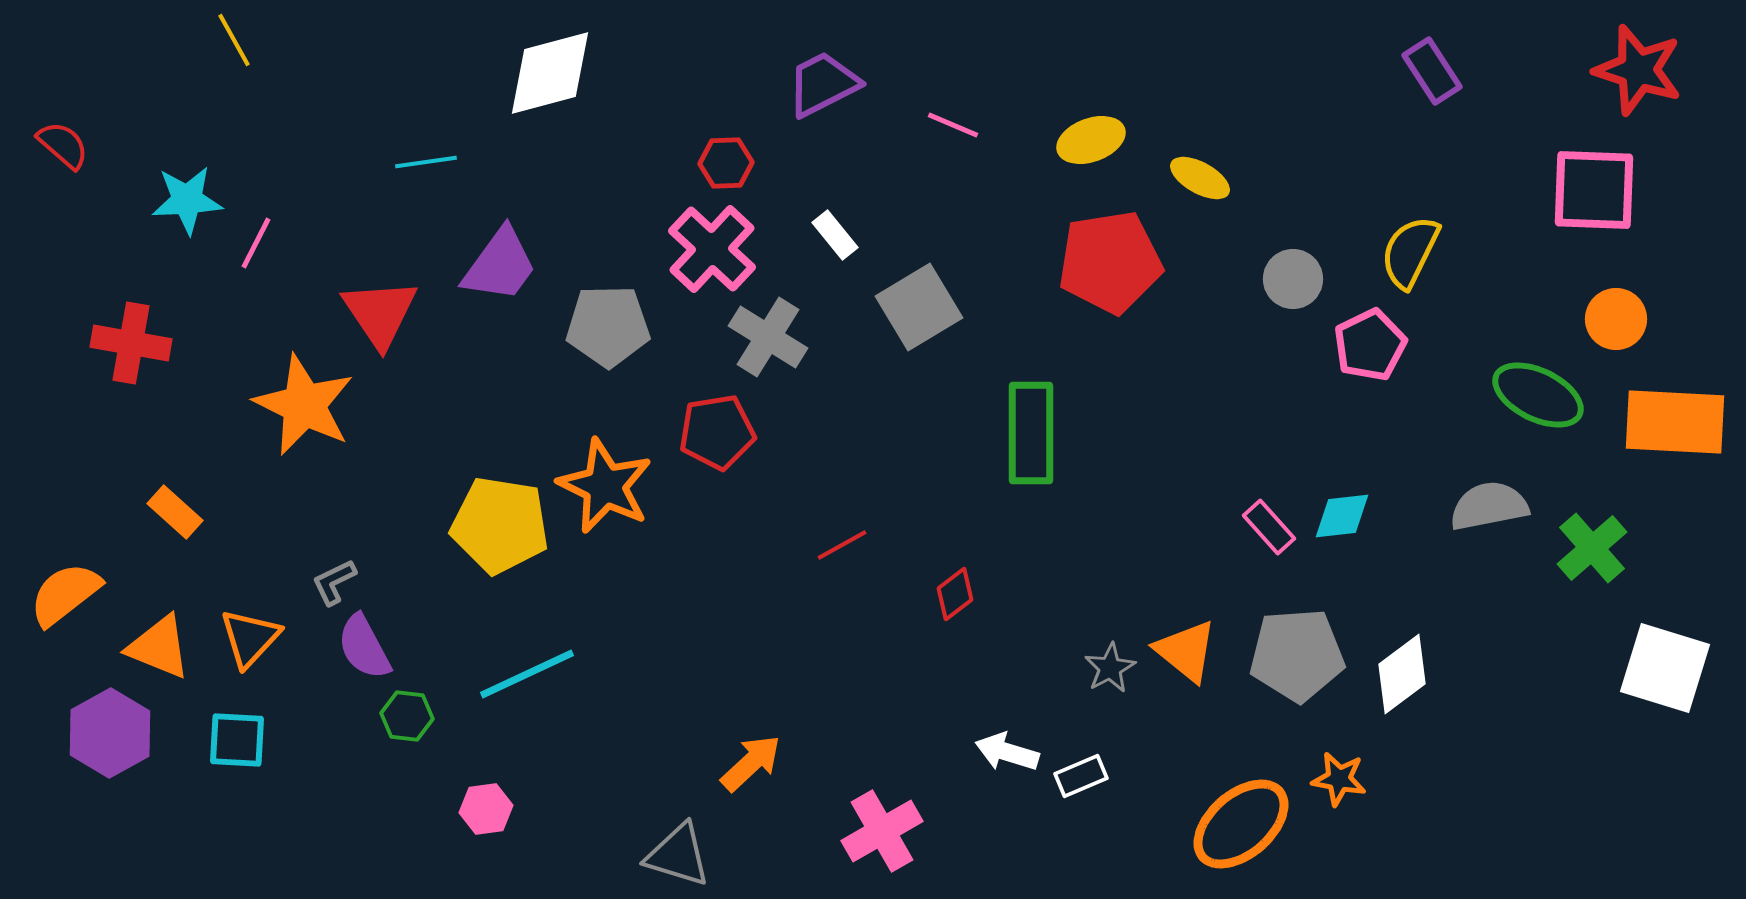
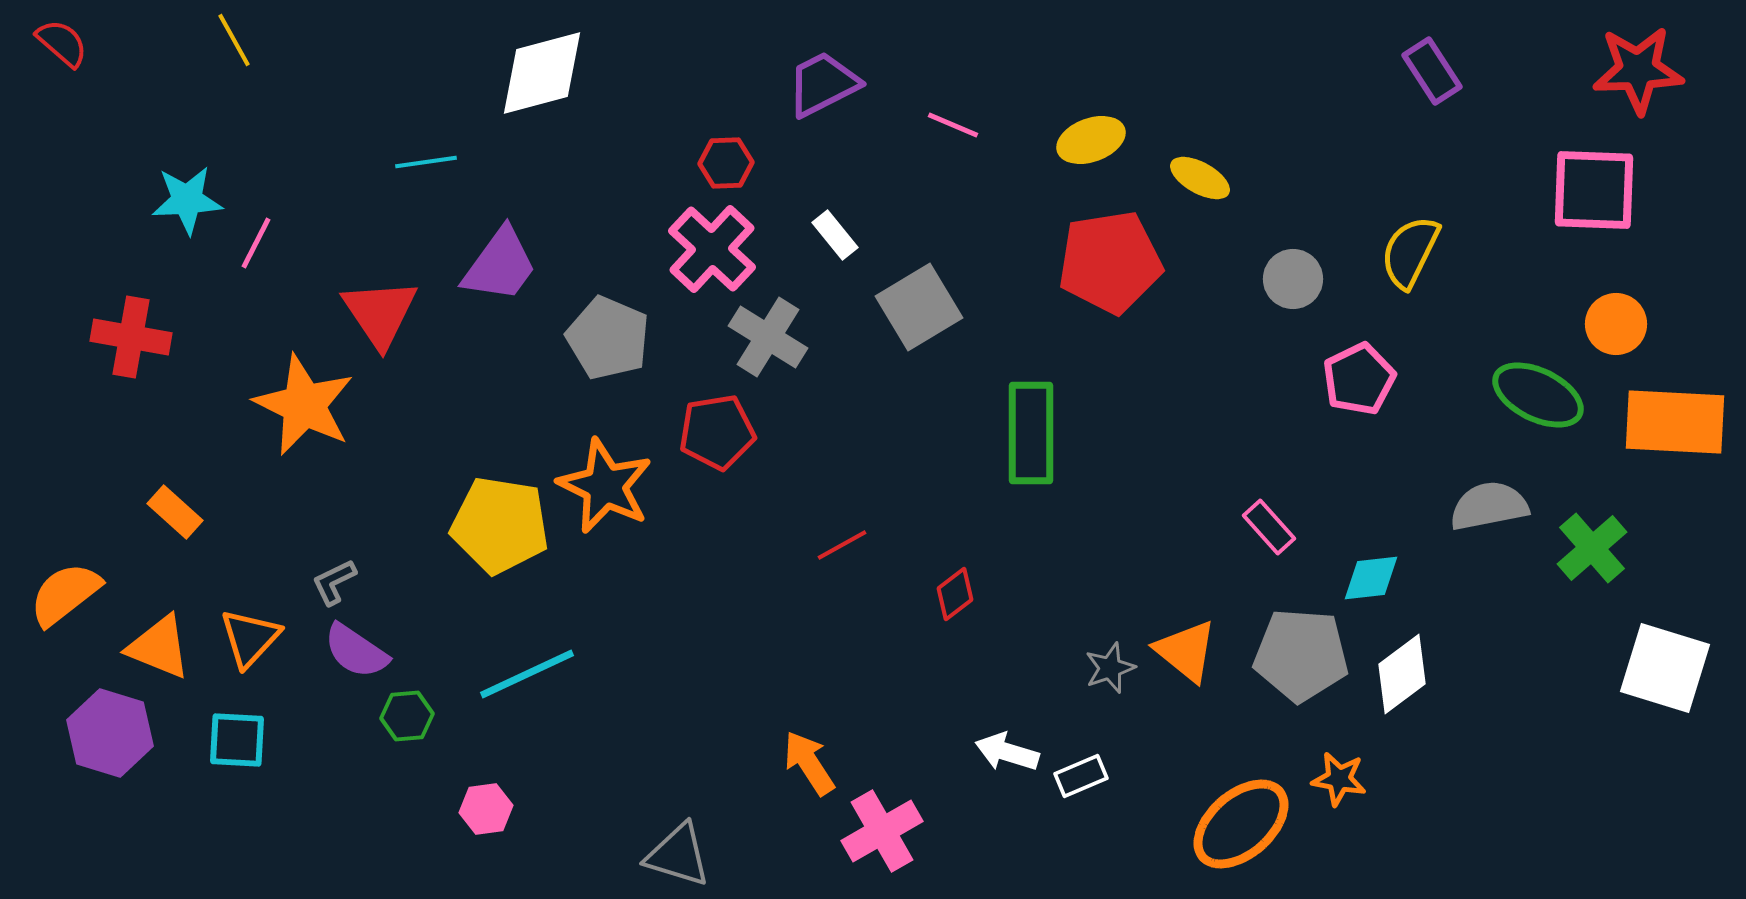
red star at (1638, 70): rotated 20 degrees counterclockwise
white diamond at (550, 73): moved 8 px left
red semicircle at (63, 145): moved 1 px left, 102 px up
orange circle at (1616, 319): moved 5 px down
gray pentagon at (608, 326): moved 12 px down; rotated 24 degrees clockwise
red cross at (131, 343): moved 6 px up
pink pentagon at (1370, 345): moved 11 px left, 34 px down
cyan diamond at (1342, 516): moved 29 px right, 62 px down
purple semicircle at (364, 647): moved 8 px left, 4 px down; rotated 28 degrees counterclockwise
gray pentagon at (1297, 655): moved 4 px right; rotated 8 degrees clockwise
gray star at (1110, 668): rotated 9 degrees clockwise
green hexagon at (407, 716): rotated 12 degrees counterclockwise
purple hexagon at (110, 733): rotated 14 degrees counterclockwise
orange arrow at (751, 763): moved 58 px right; rotated 80 degrees counterclockwise
